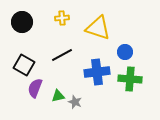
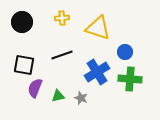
black line: rotated 10 degrees clockwise
black square: rotated 20 degrees counterclockwise
blue cross: rotated 25 degrees counterclockwise
gray star: moved 6 px right, 4 px up
